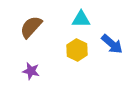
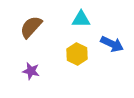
blue arrow: rotated 15 degrees counterclockwise
yellow hexagon: moved 4 px down
